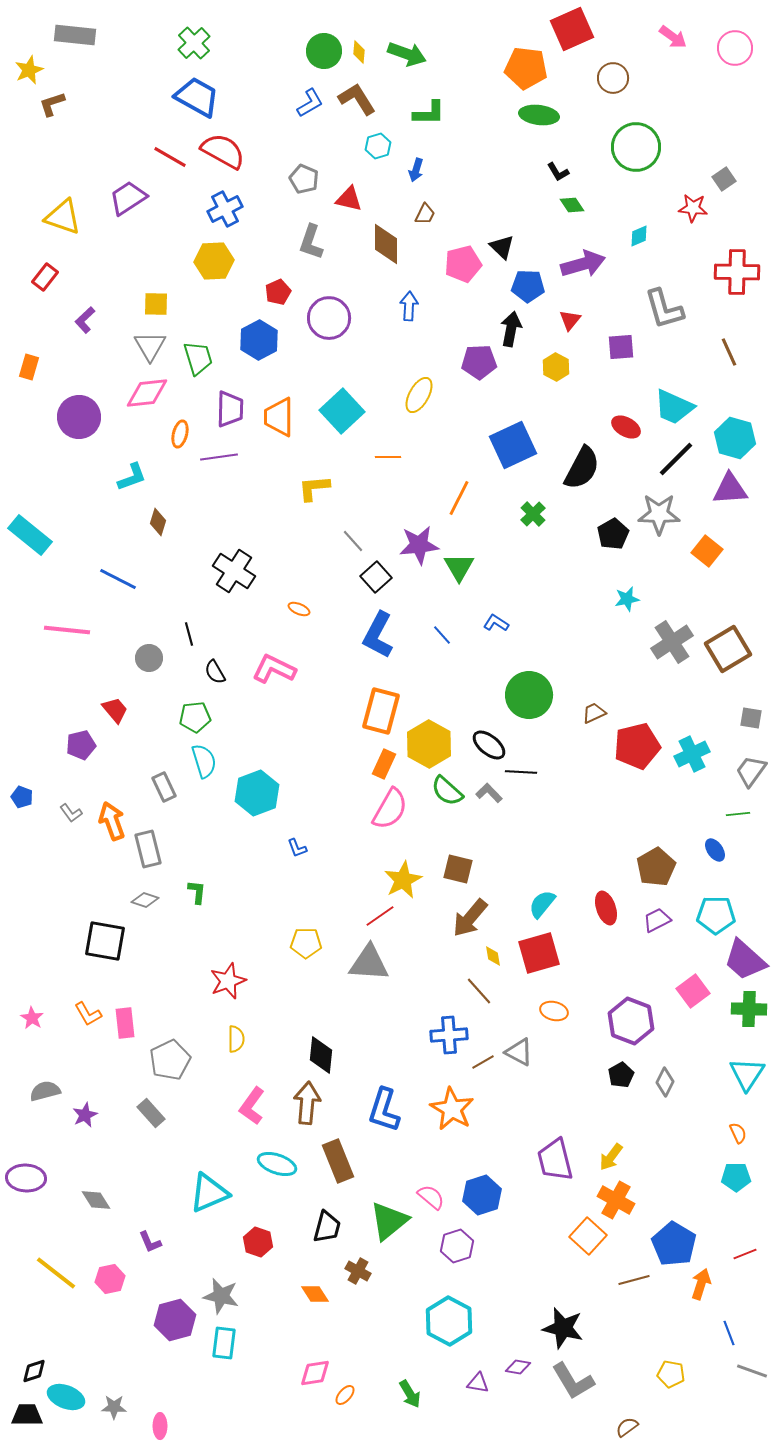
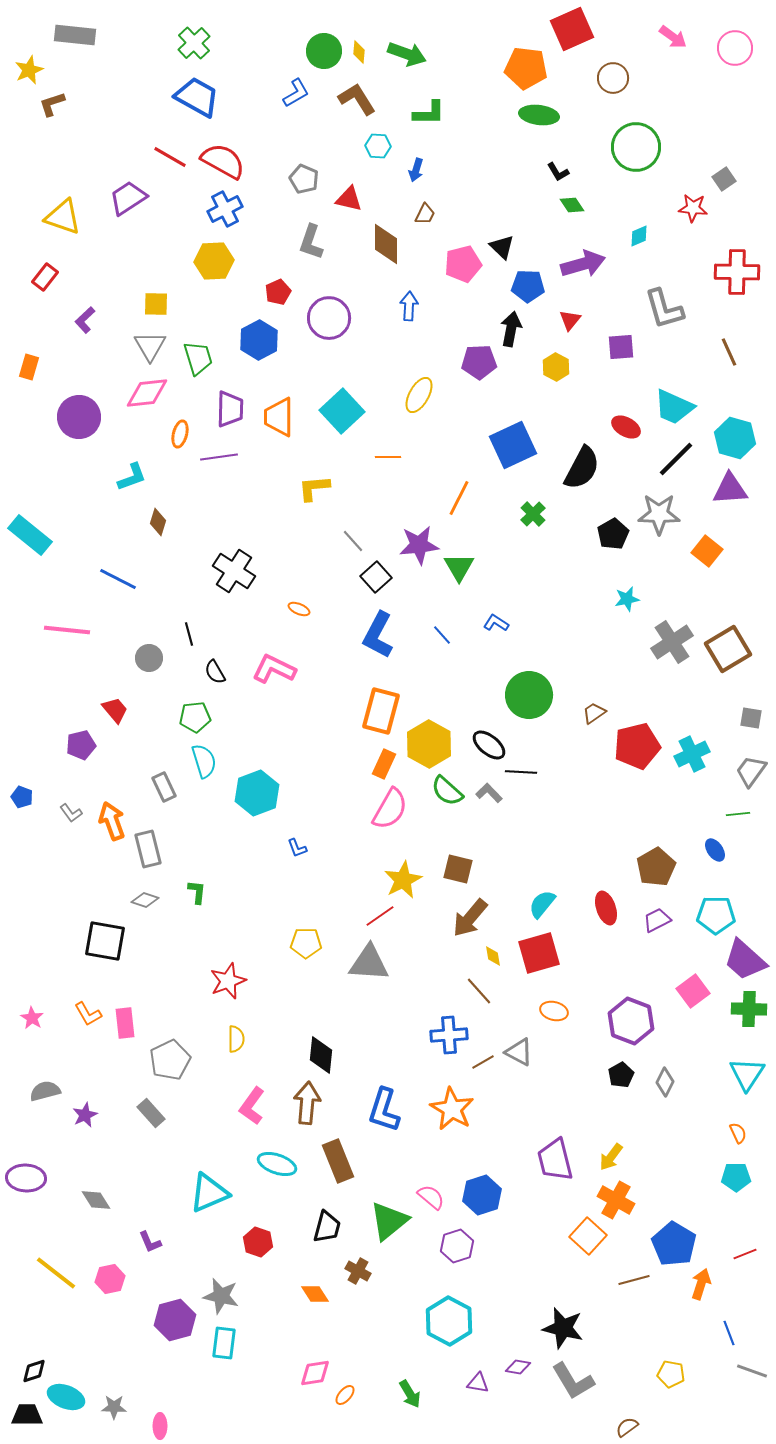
blue L-shape at (310, 103): moved 14 px left, 10 px up
cyan hexagon at (378, 146): rotated 20 degrees clockwise
red semicircle at (223, 151): moved 10 px down
brown trapezoid at (594, 713): rotated 10 degrees counterclockwise
